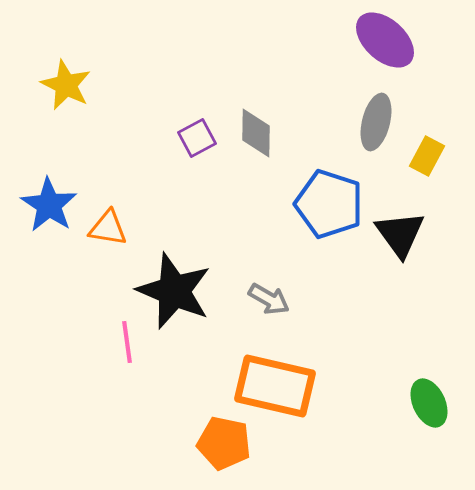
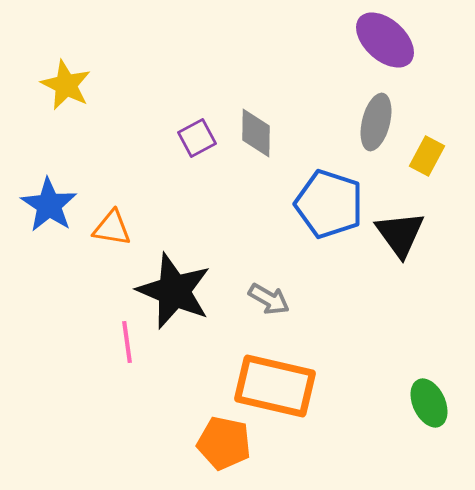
orange triangle: moved 4 px right
